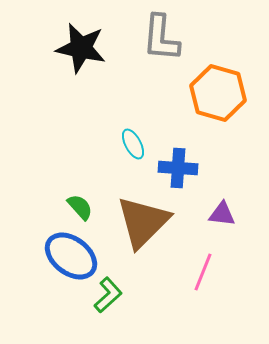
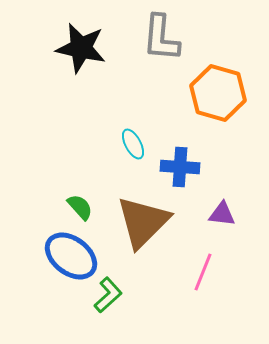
blue cross: moved 2 px right, 1 px up
